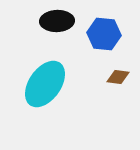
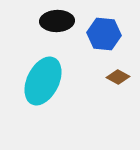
brown diamond: rotated 20 degrees clockwise
cyan ellipse: moved 2 px left, 3 px up; rotated 9 degrees counterclockwise
